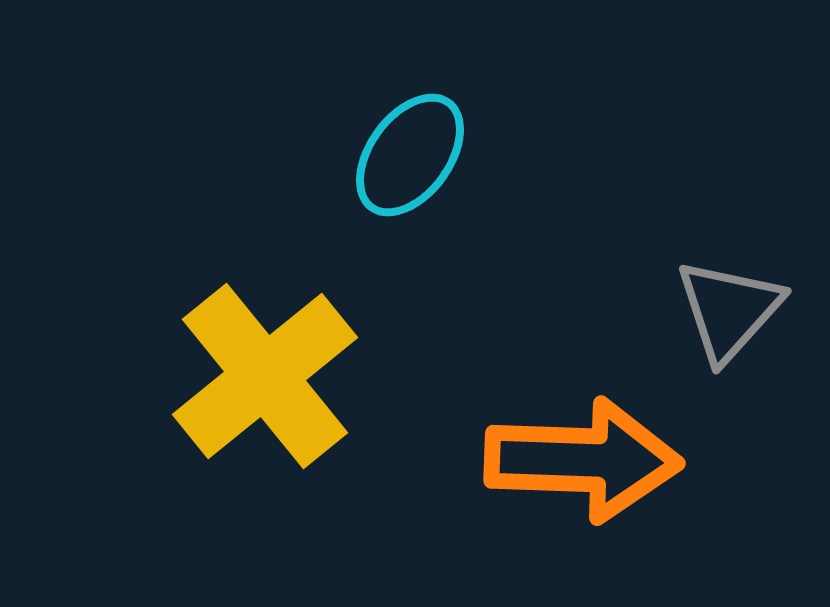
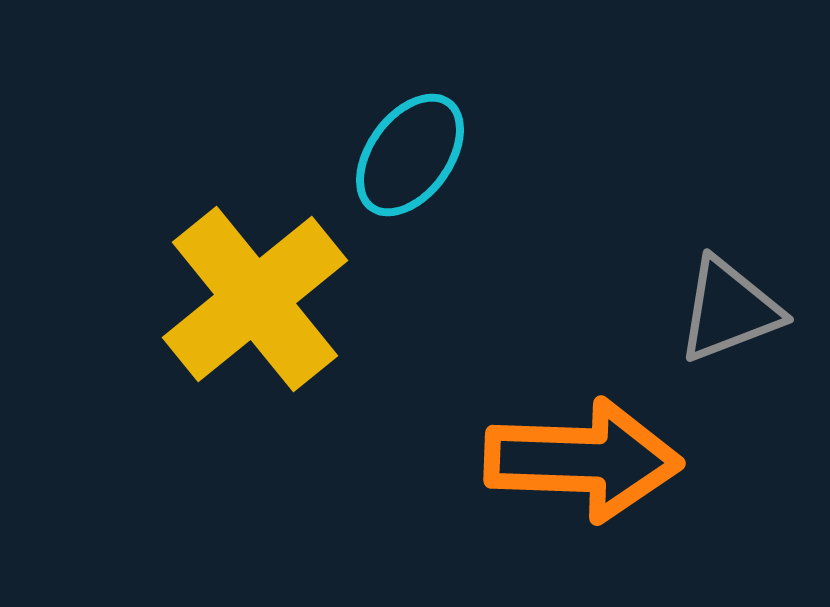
gray triangle: rotated 27 degrees clockwise
yellow cross: moved 10 px left, 77 px up
